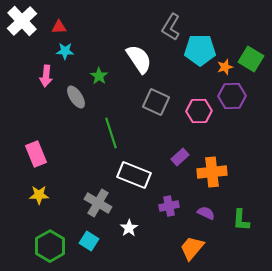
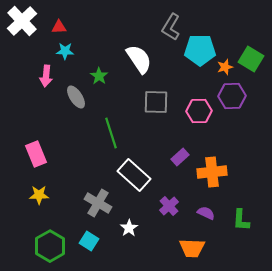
gray square: rotated 24 degrees counterclockwise
white rectangle: rotated 20 degrees clockwise
purple cross: rotated 30 degrees counterclockwise
orange trapezoid: rotated 128 degrees counterclockwise
